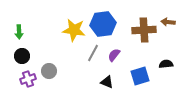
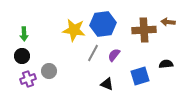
green arrow: moved 5 px right, 2 px down
black triangle: moved 2 px down
